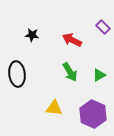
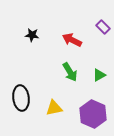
black ellipse: moved 4 px right, 24 px down
yellow triangle: rotated 18 degrees counterclockwise
